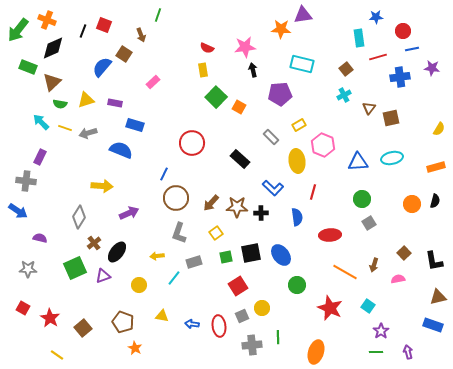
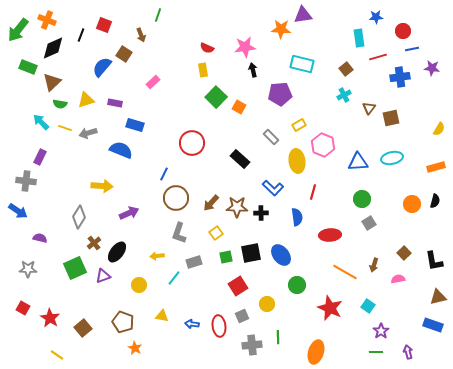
black line at (83, 31): moved 2 px left, 4 px down
yellow circle at (262, 308): moved 5 px right, 4 px up
